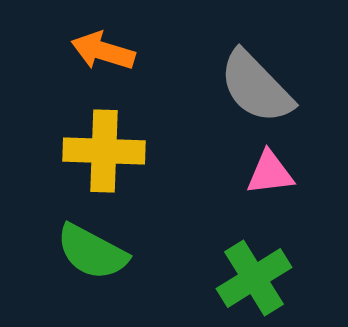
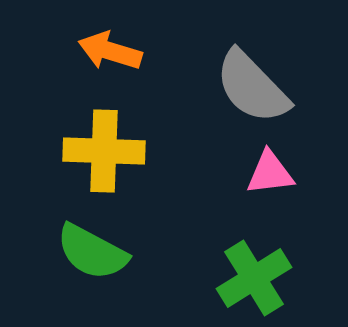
orange arrow: moved 7 px right
gray semicircle: moved 4 px left
